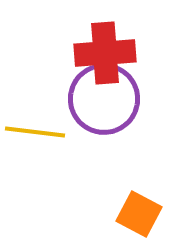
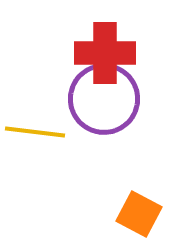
red cross: rotated 4 degrees clockwise
